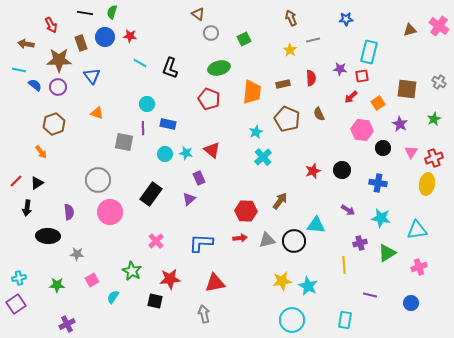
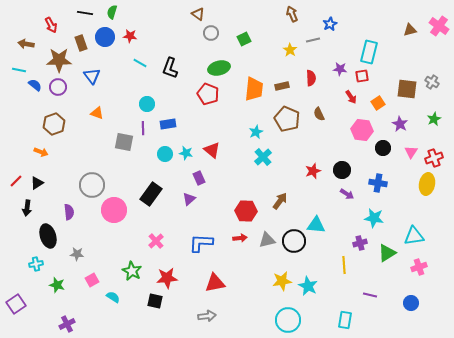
brown arrow at (291, 18): moved 1 px right, 4 px up
blue star at (346, 19): moved 16 px left, 5 px down; rotated 24 degrees counterclockwise
gray cross at (439, 82): moved 7 px left
brown rectangle at (283, 84): moved 1 px left, 2 px down
orange trapezoid at (252, 92): moved 2 px right, 3 px up
red arrow at (351, 97): rotated 80 degrees counterclockwise
red pentagon at (209, 99): moved 1 px left, 5 px up
blue rectangle at (168, 124): rotated 21 degrees counterclockwise
orange arrow at (41, 152): rotated 32 degrees counterclockwise
gray circle at (98, 180): moved 6 px left, 5 px down
purple arrow at (348, 210): moved 1 px left, 16 px up
pink circle at (110, 212): moved 4 px right, 2 px up
cyan star at (381, 218): moved 7 px left
cyan triangle at (417, 230): moved 3 px left, 6 px down
black ellipse at (48, 236): rotated 70 degrees clockwise
cyan cross at (19, 278): moved 17 px right, 14 px up
red star at (170, 279): moved 3 px left, 1 px up
green star at (57, 285): rotated 14 degrees clockwise
cyan semicircle at (113, 297): rotated 88 degrees clockwise
gray arrow at (204, 314): moved 3 px right, 2 px down; rotated 96 degrees clockwise
cyan circle at (292, 320): moved 4 px left
